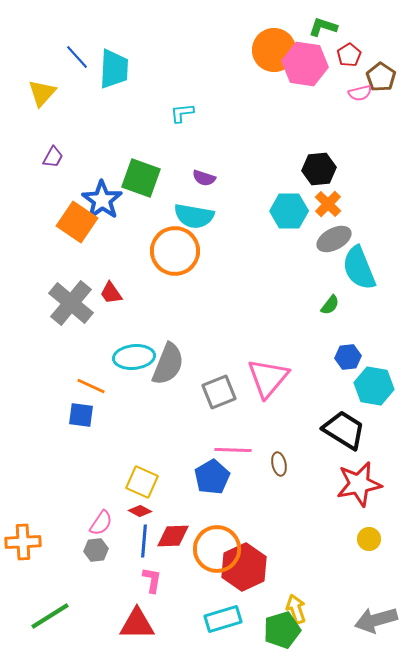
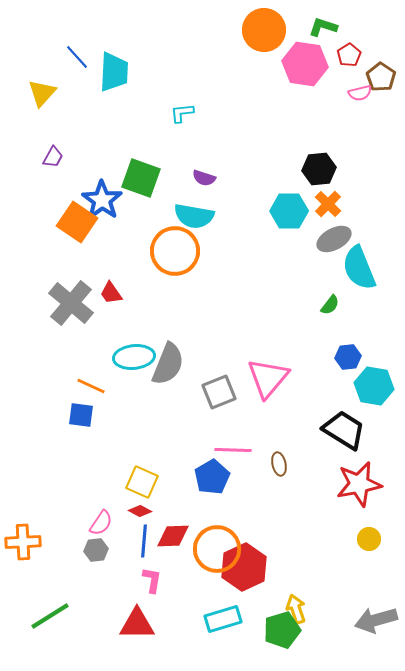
orange circle at (274, 50): moved 10 px left, 20 px up
cyan trapezoid at (114, 69): moved 3 px down
